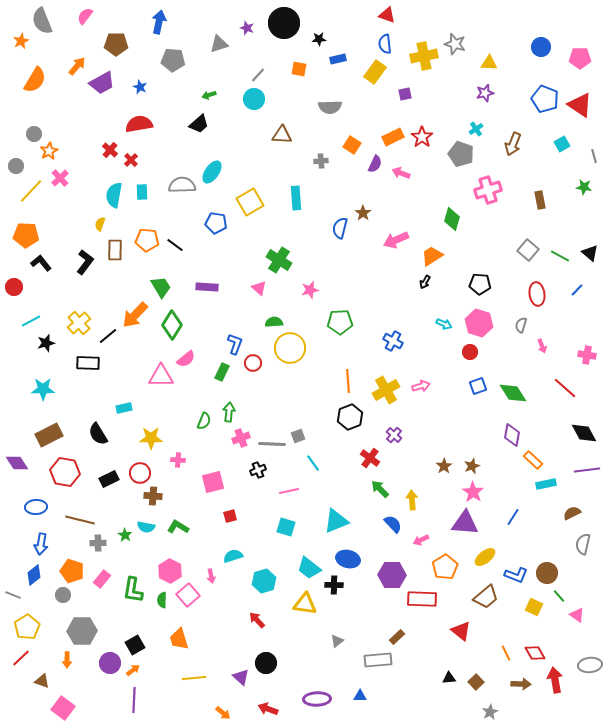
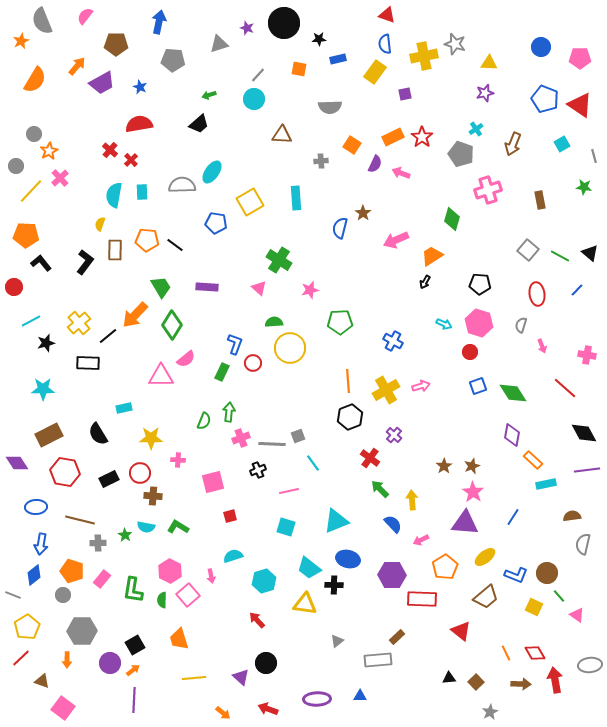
brown semicircle at (572, 513): moved 3 px down; rotated 18 degrees clockwise
